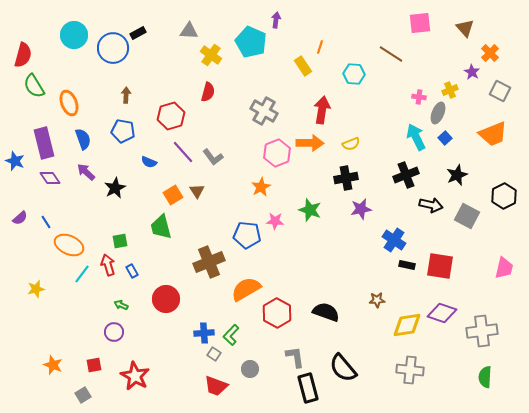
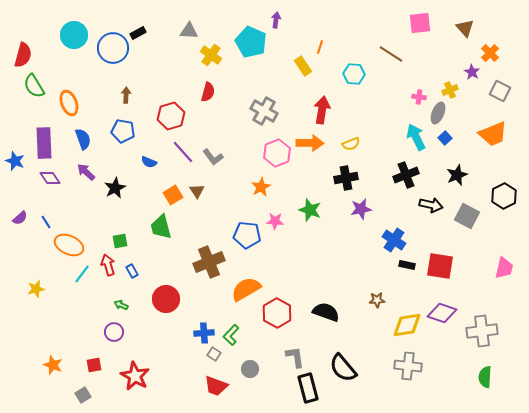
purple rectangle at (44, 143): rotated 12 degrees clockwise
gray cross at (410, 370): moved 2 px left, 4 px up
